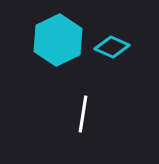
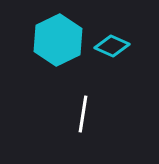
cyan diamond: moved 1 px up
